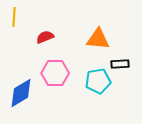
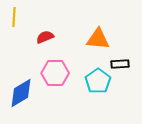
cyan pentagon: rotated 25 degrees counterclockwise
